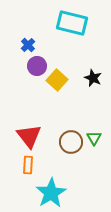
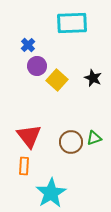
cyan rectangle: rotated 16 degrees counterclockwise
green triangle: rotated 42 degrees clockwise
orange rectangle: moved 4 px left, 1 px down
